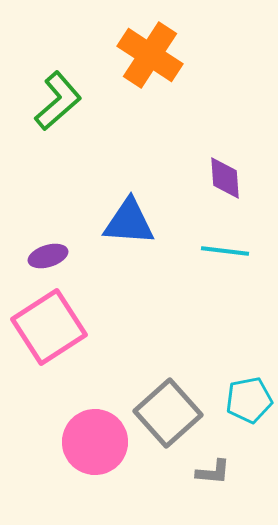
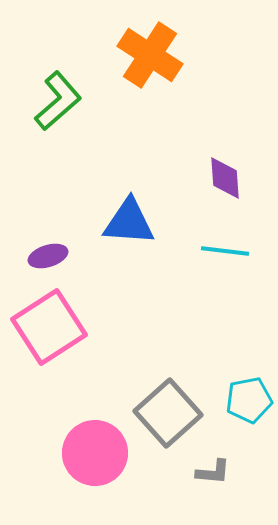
pink circle: moved 11 px down
